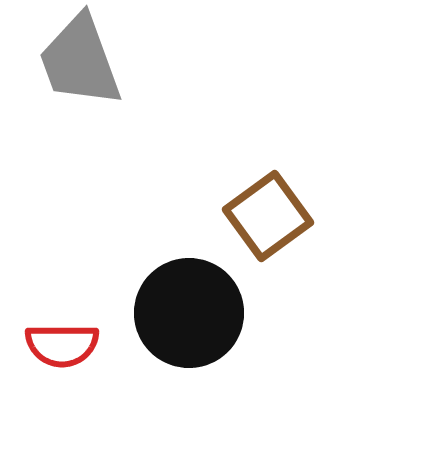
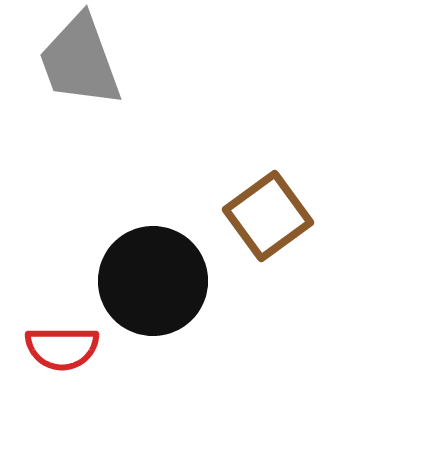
black circle: moved 36 px left, 32 px up
red semicircle: moved 3 px down
